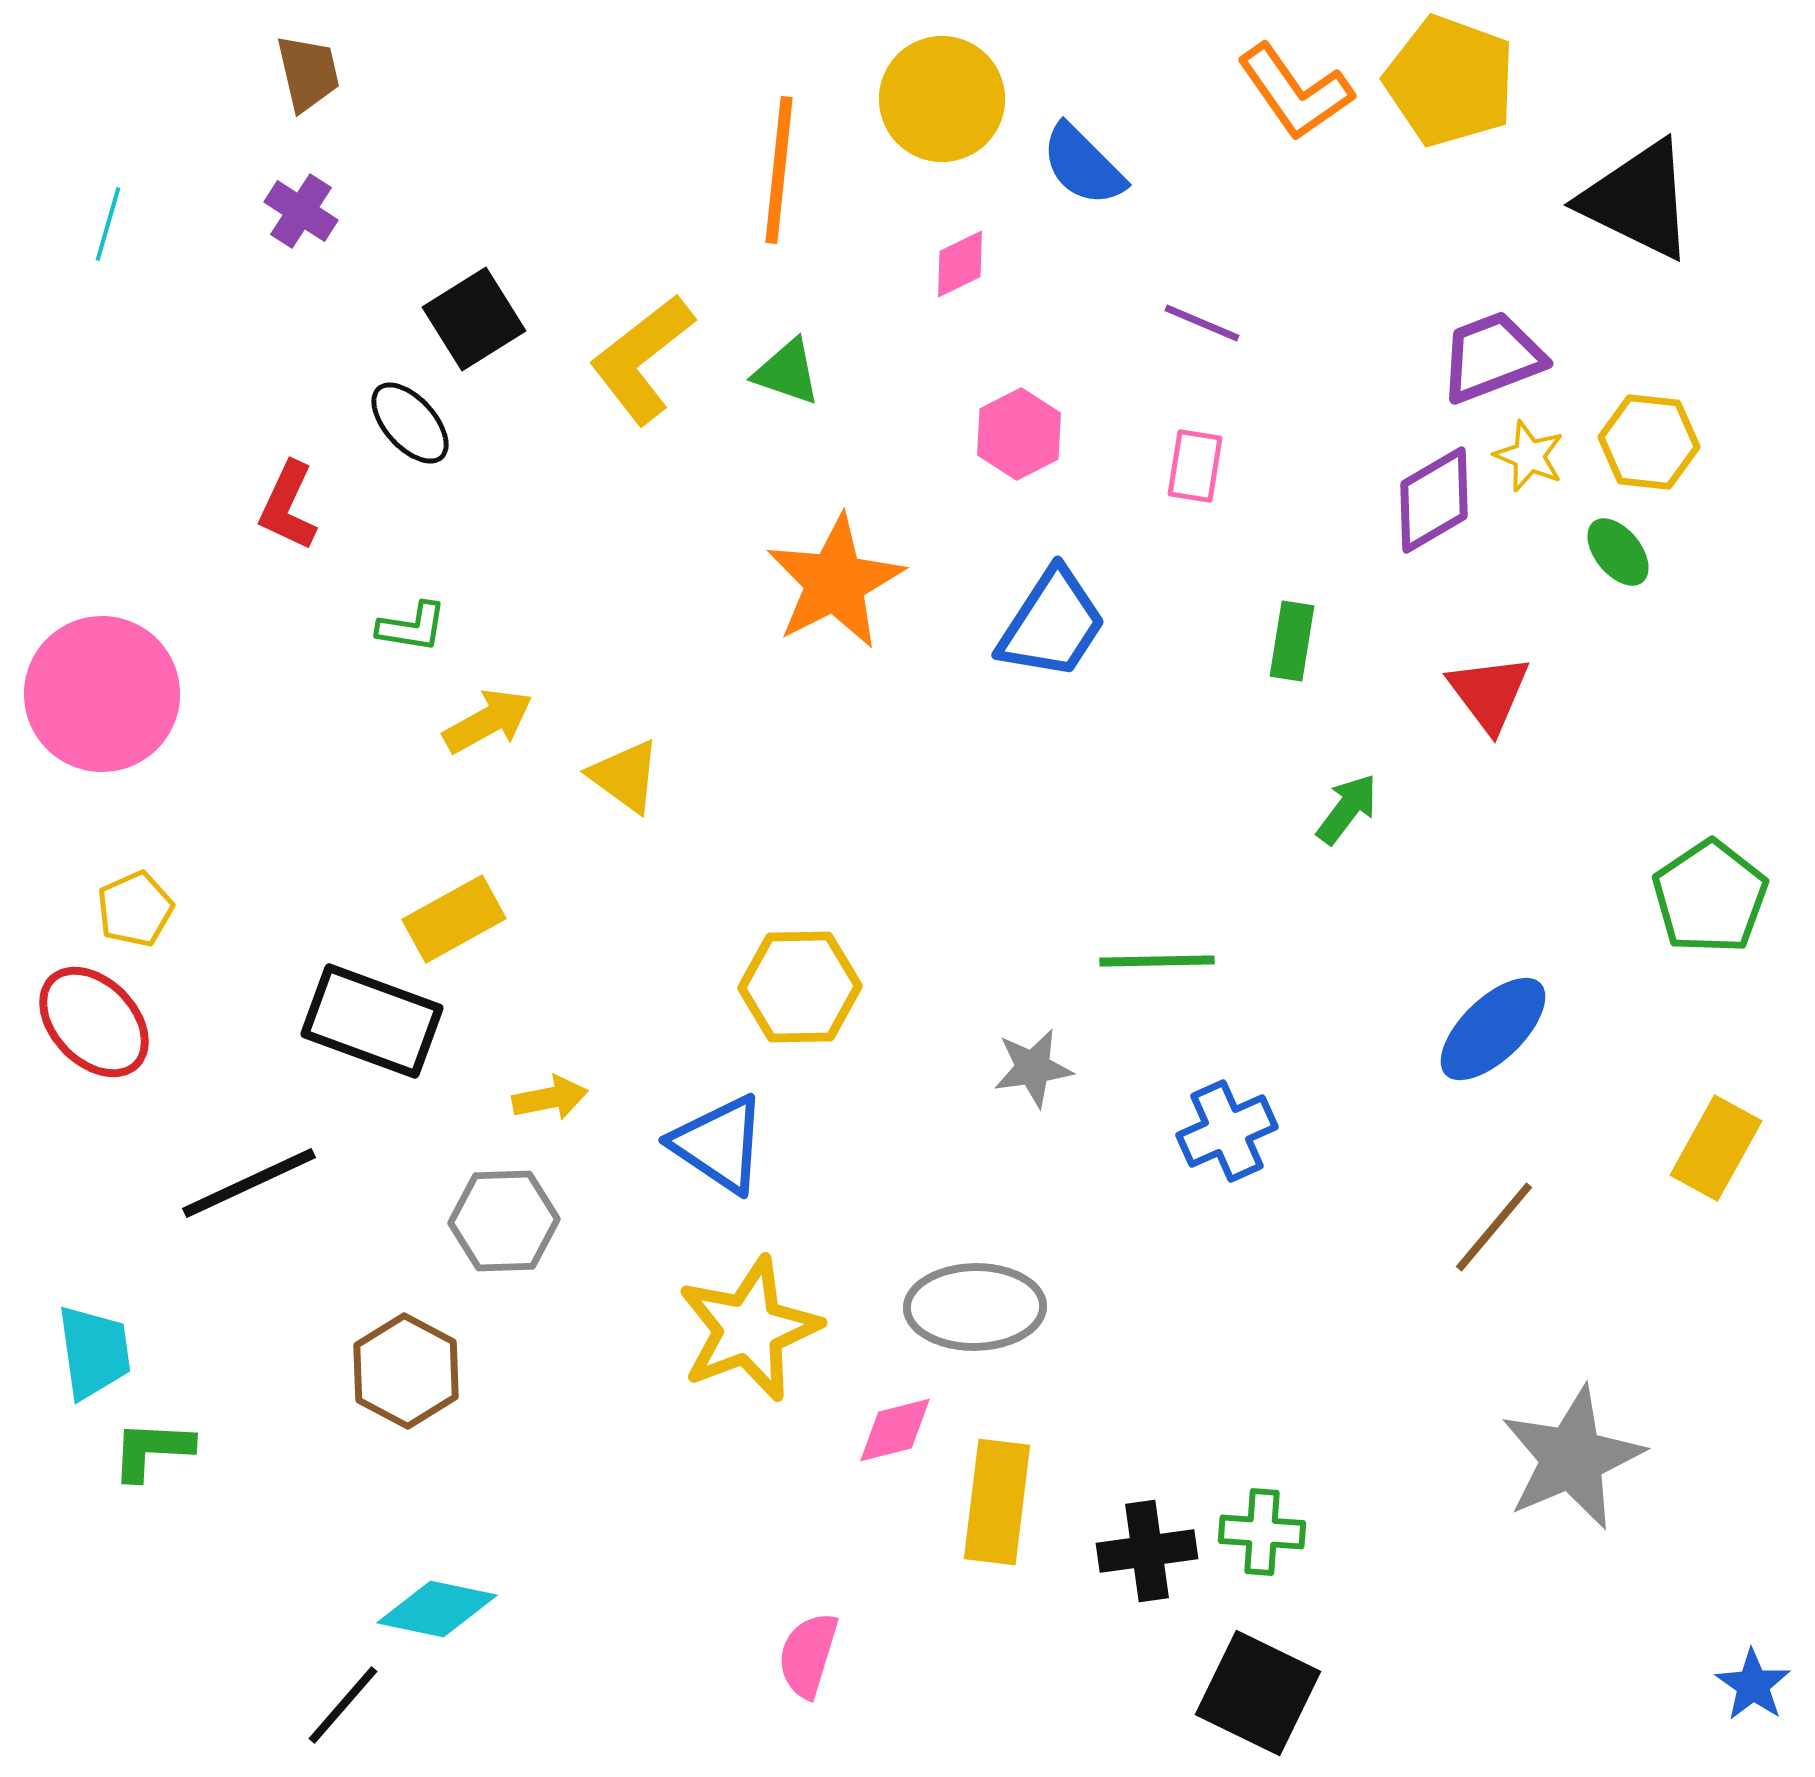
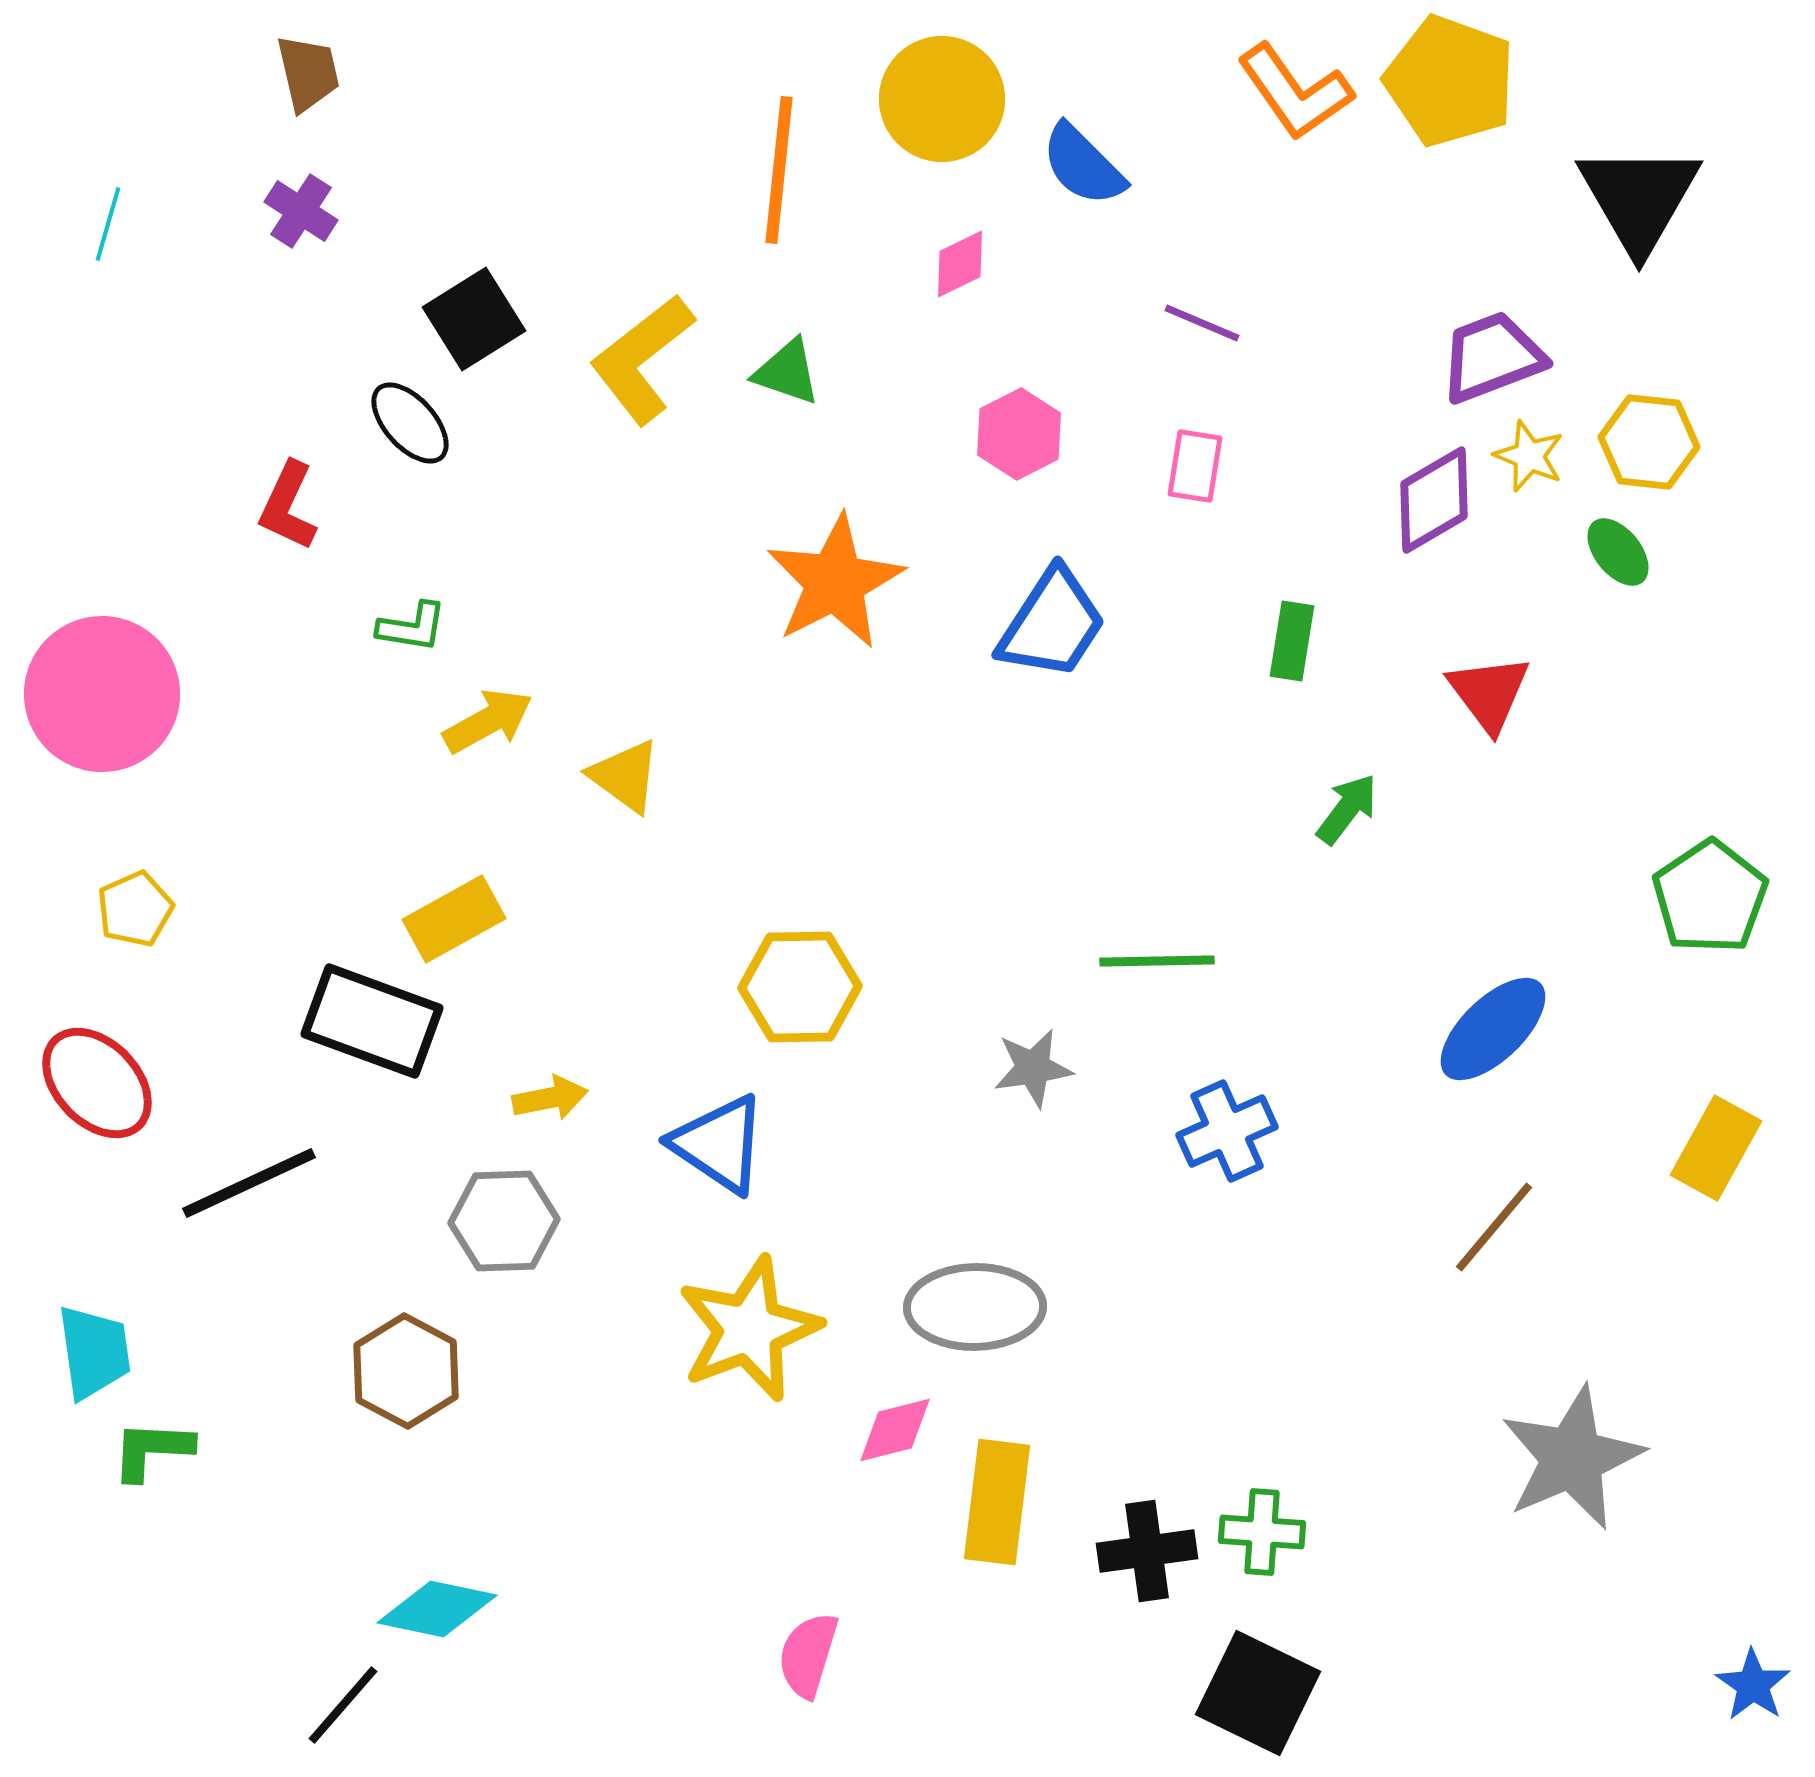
black triangle at (1638, 200): moved 1 px right, 2 px up; rotated 34 degrees clockwise
red ellipse at (94, 1022): moved 3 px right, 61 px down
